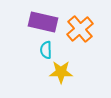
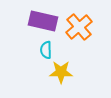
purple rectangle: moved 1 px up
orange cross: moved 1 px left, 2 px up
